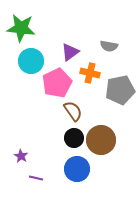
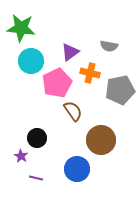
black circle: moved 37 px left
